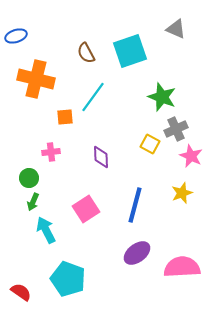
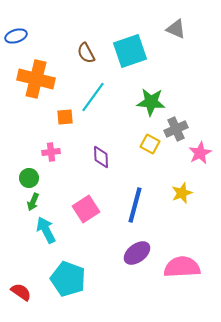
green star: moved 11 px left, 5 px down; rotated 16 degrees counterclockwise
pink star: moved 9 px right, 3 px up; rotated 20 degrees clockwise
